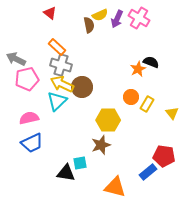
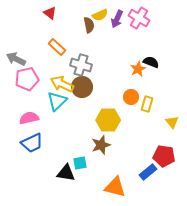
gray cross: moved 20 px right
yellow rectangle: rotated 14 degrees counterclockwise
yellow triangle: moved 9 px down
